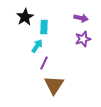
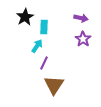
purple star: rotated 21 degrees counterclockwise
